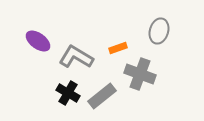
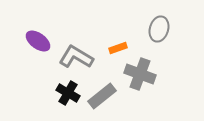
gray ellipse: moved 2 px up
